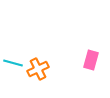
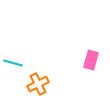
orange cross: moved 15 px down
